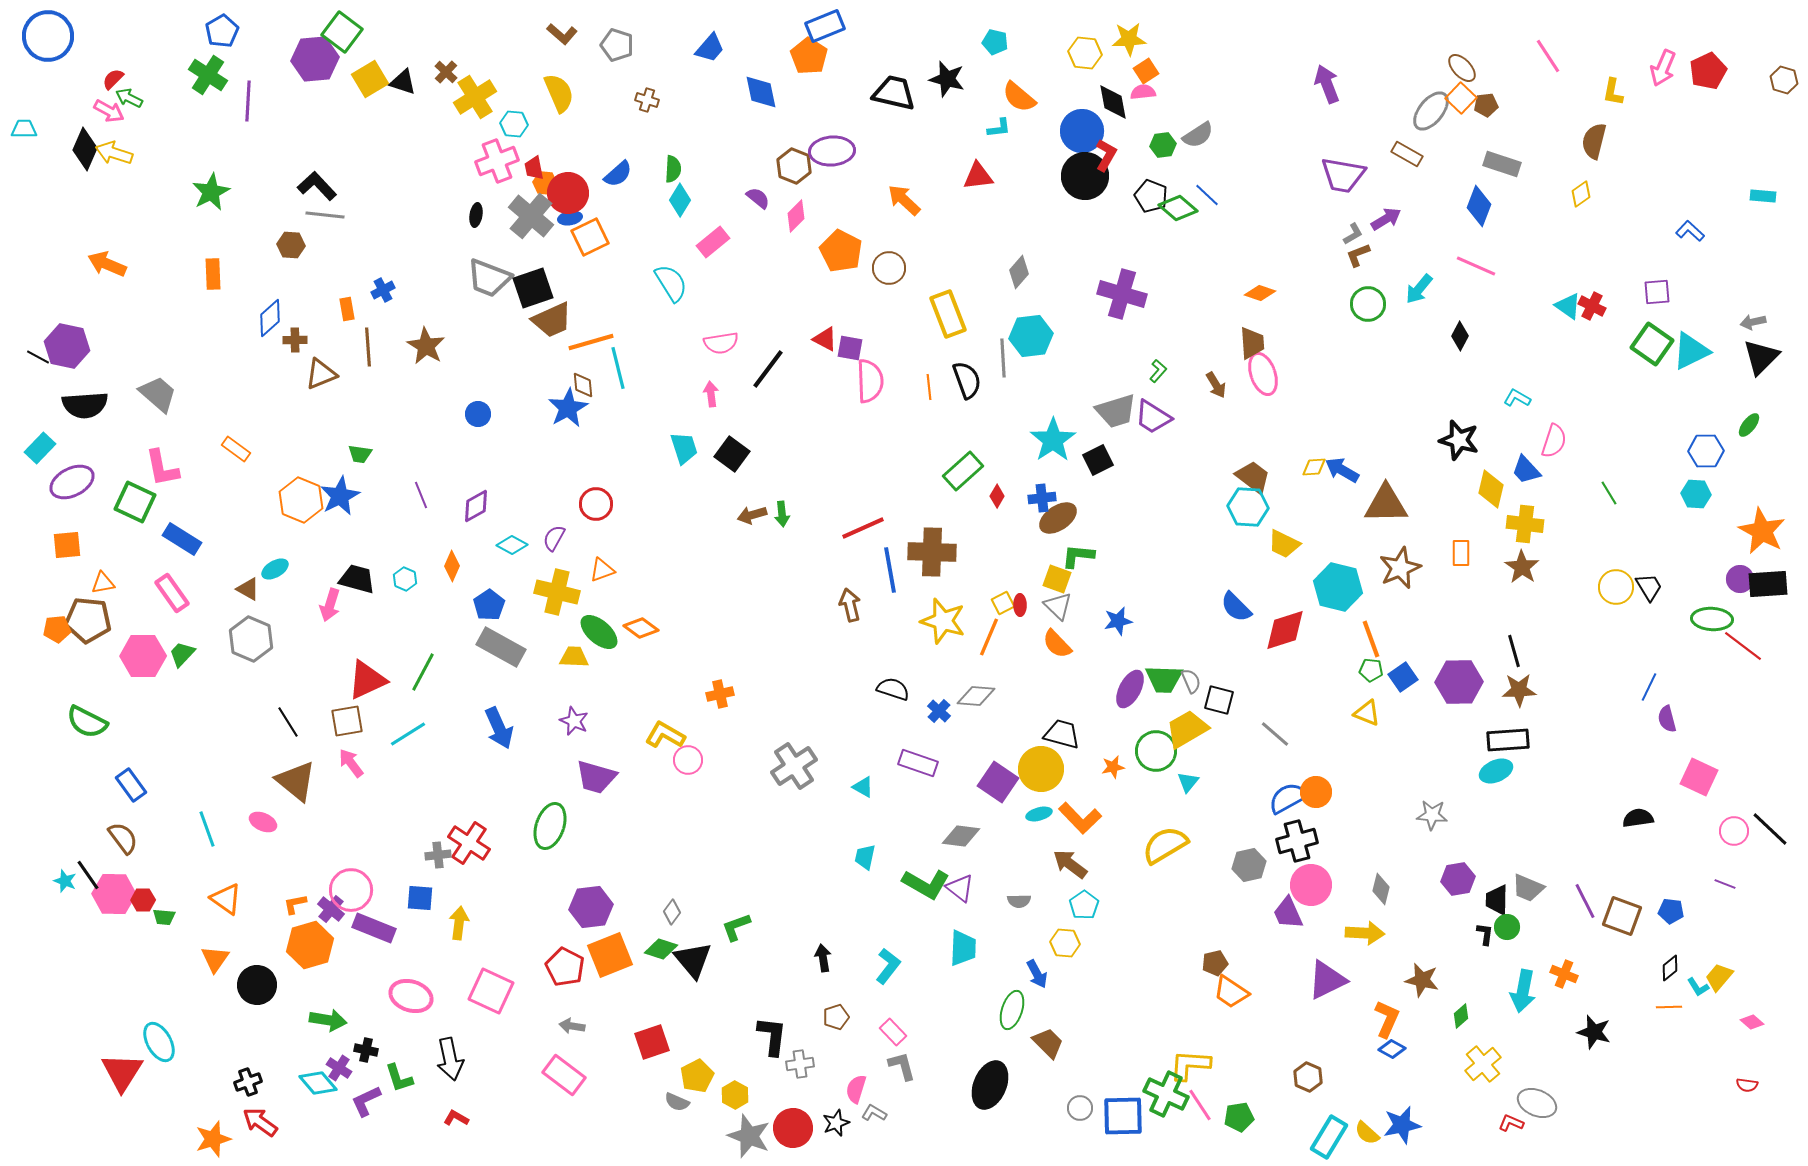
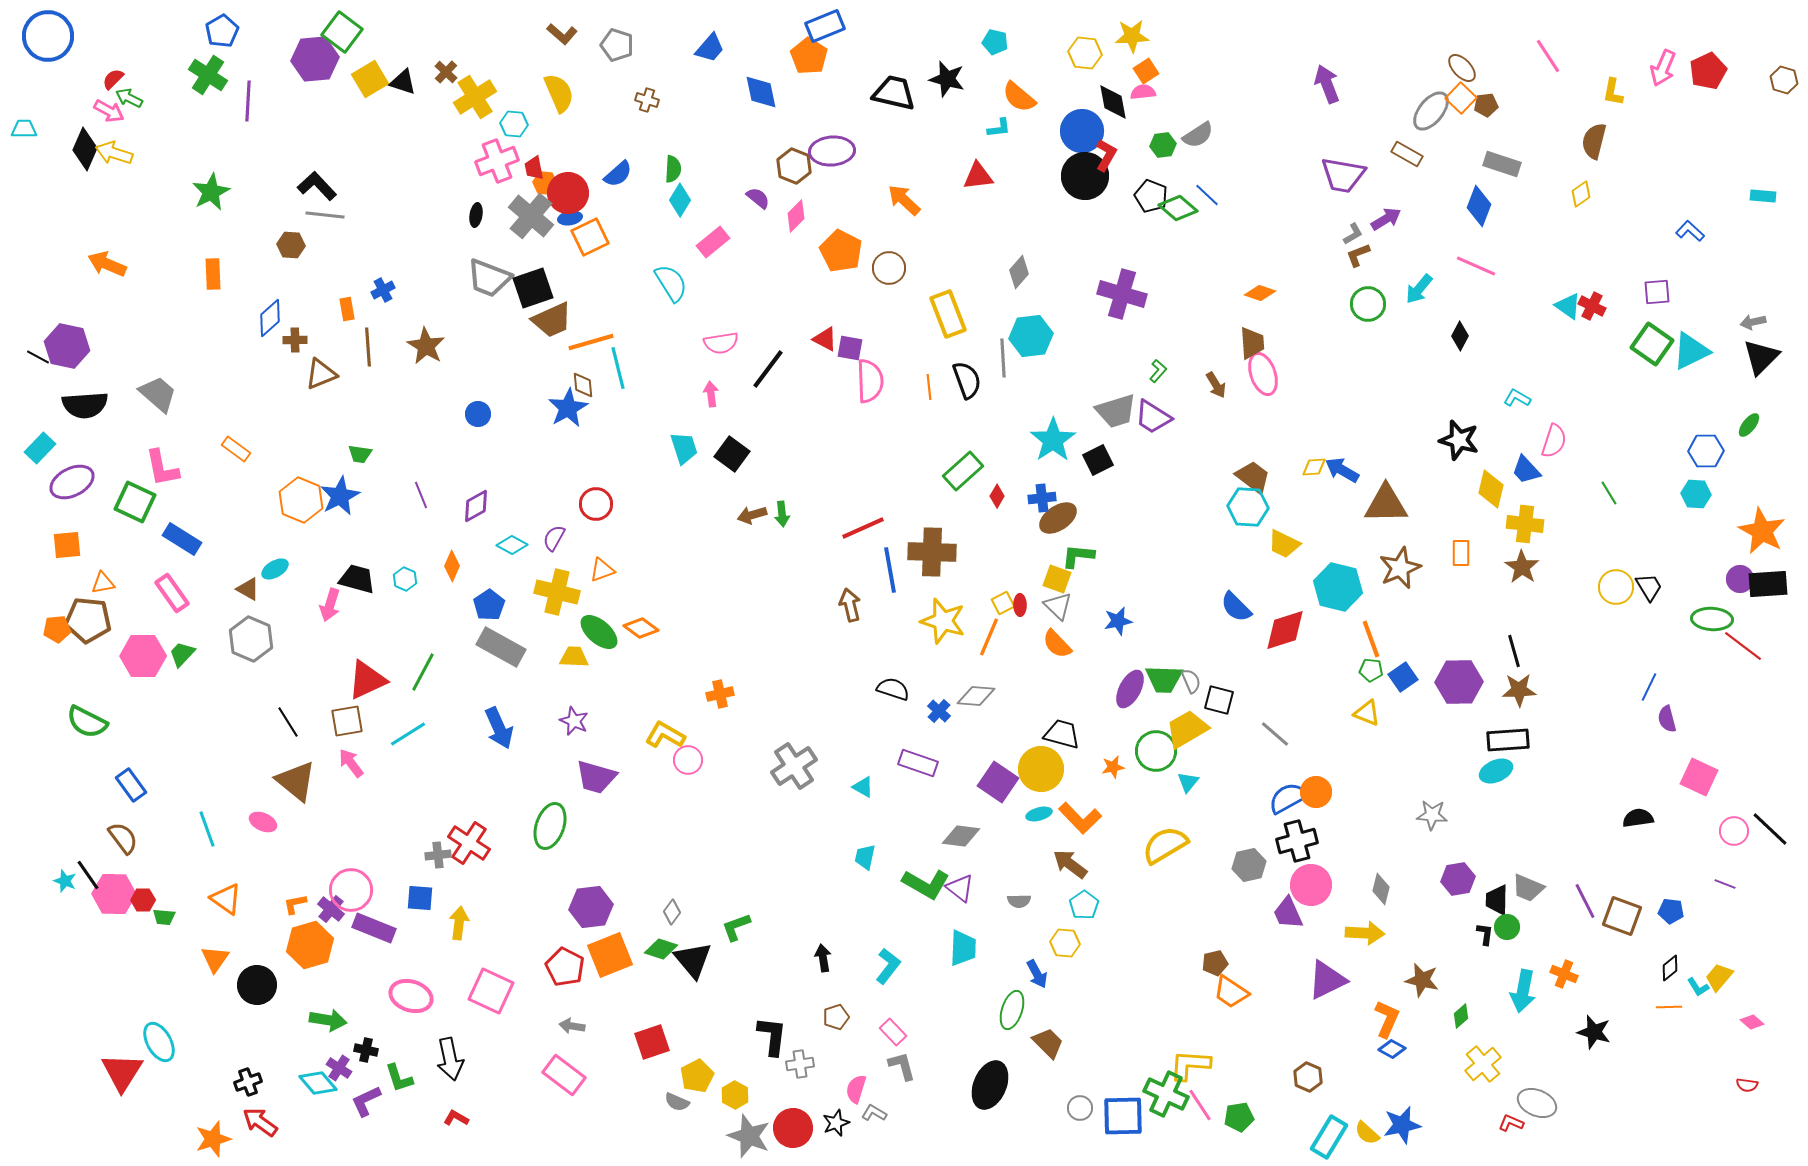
yellow star at (1129, 39): moved 3 px right, 3 px up
